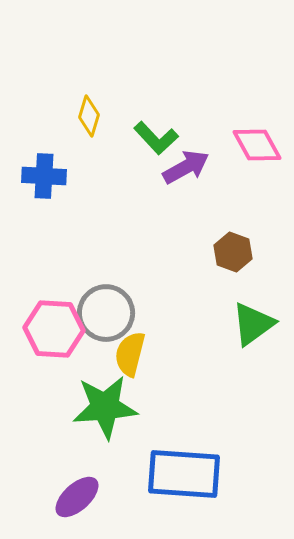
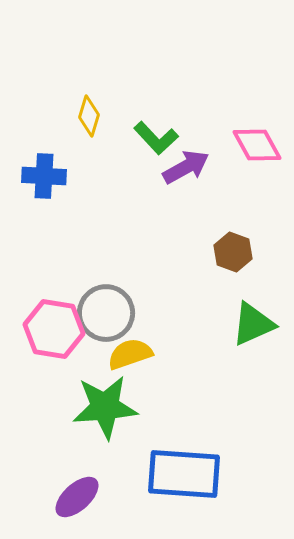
green triangle: rotated 12 degrees clockwise
pink hexagon: rotated 6 degrees clockwise
yellow semicircle: rotated 57 degrees clockwise
